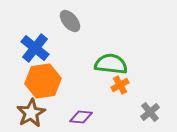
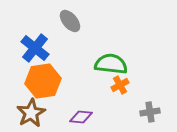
gray cross: rotated 30 degrees clockwise
